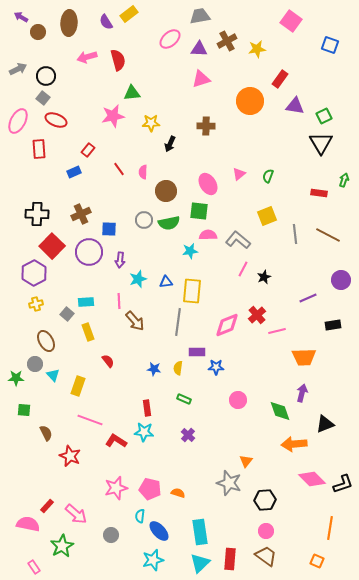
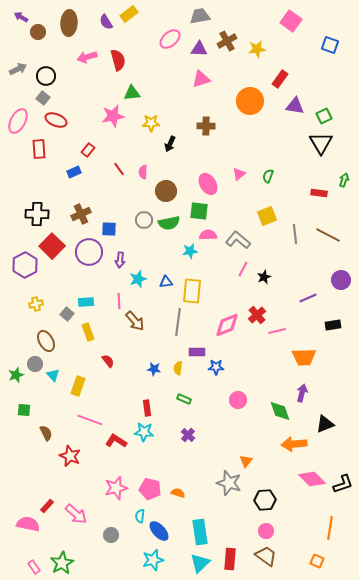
purple hexagon at (34, 273): moved 9 px left, 8 px up
green star at (16, 378): moved 3 px up; rotated 21 degrees counterclockwise
green star at (62, 546): moved 17 px down
